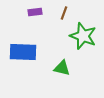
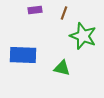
purple rectangle: moved 2 px up
blue rectangle: moved 3 px down
